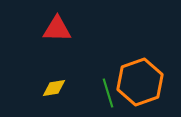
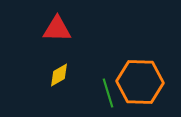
orange hexagon: rotated 21 degrees clockwise
yellow diamond: moved 5 px right, 13 px up; rotated 20 degrees counterclockwise
